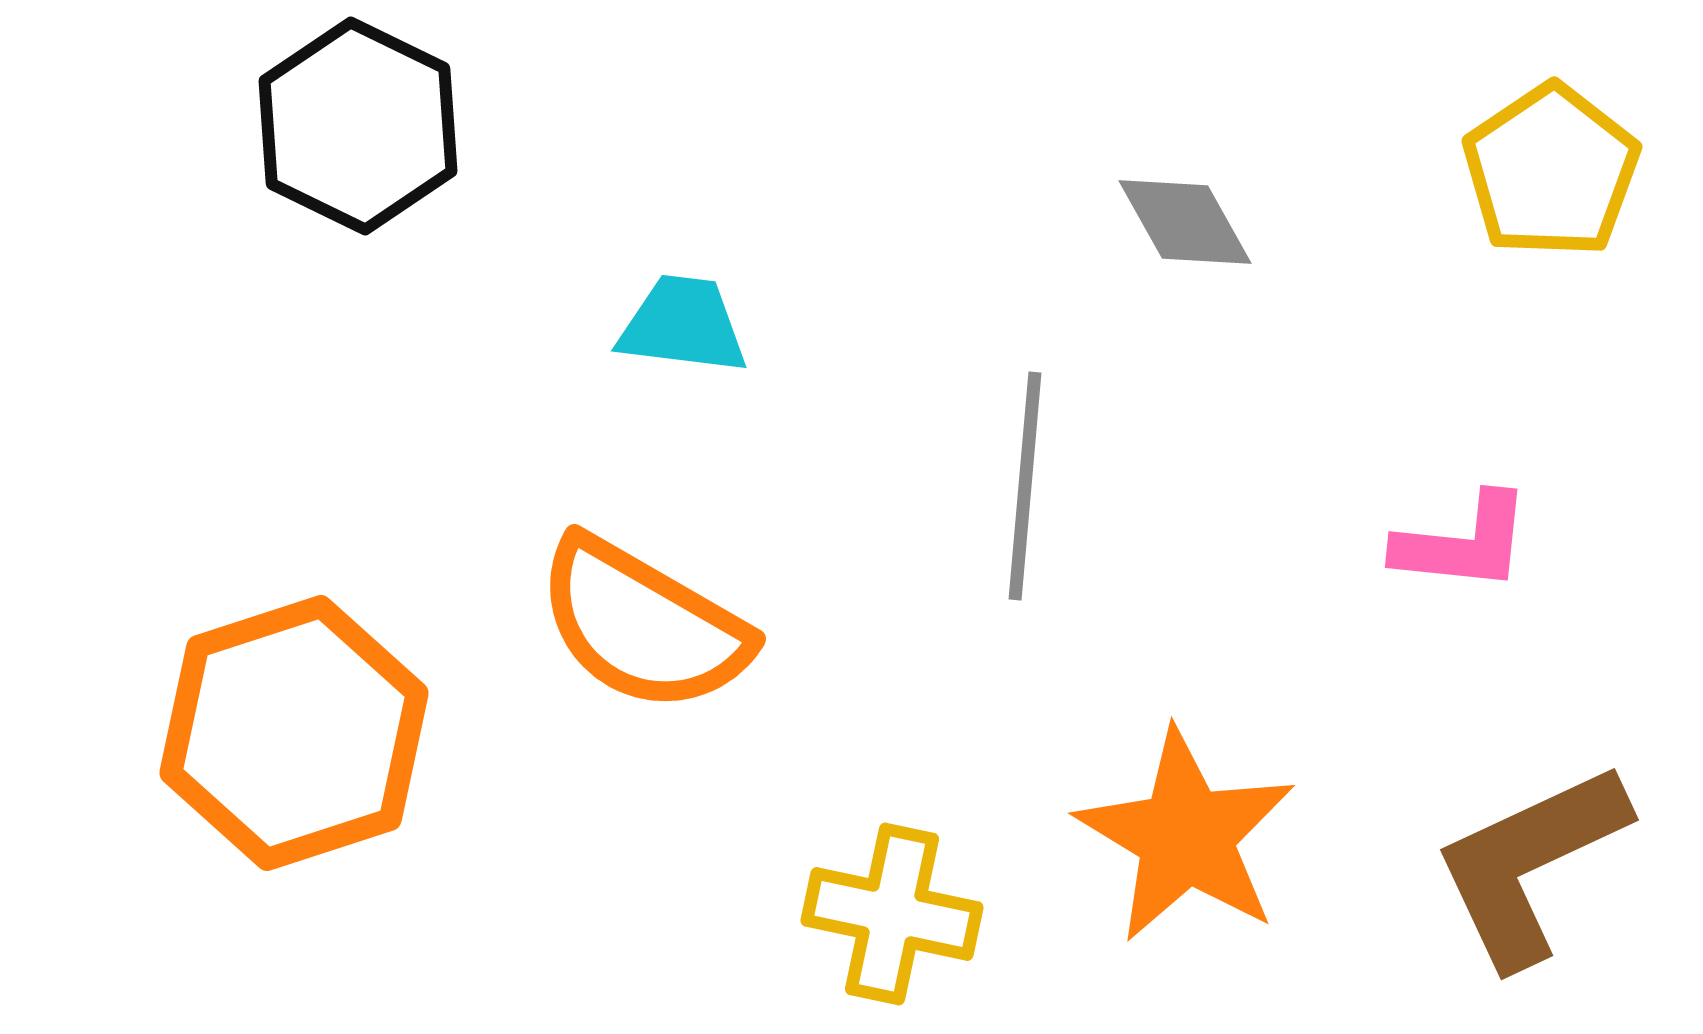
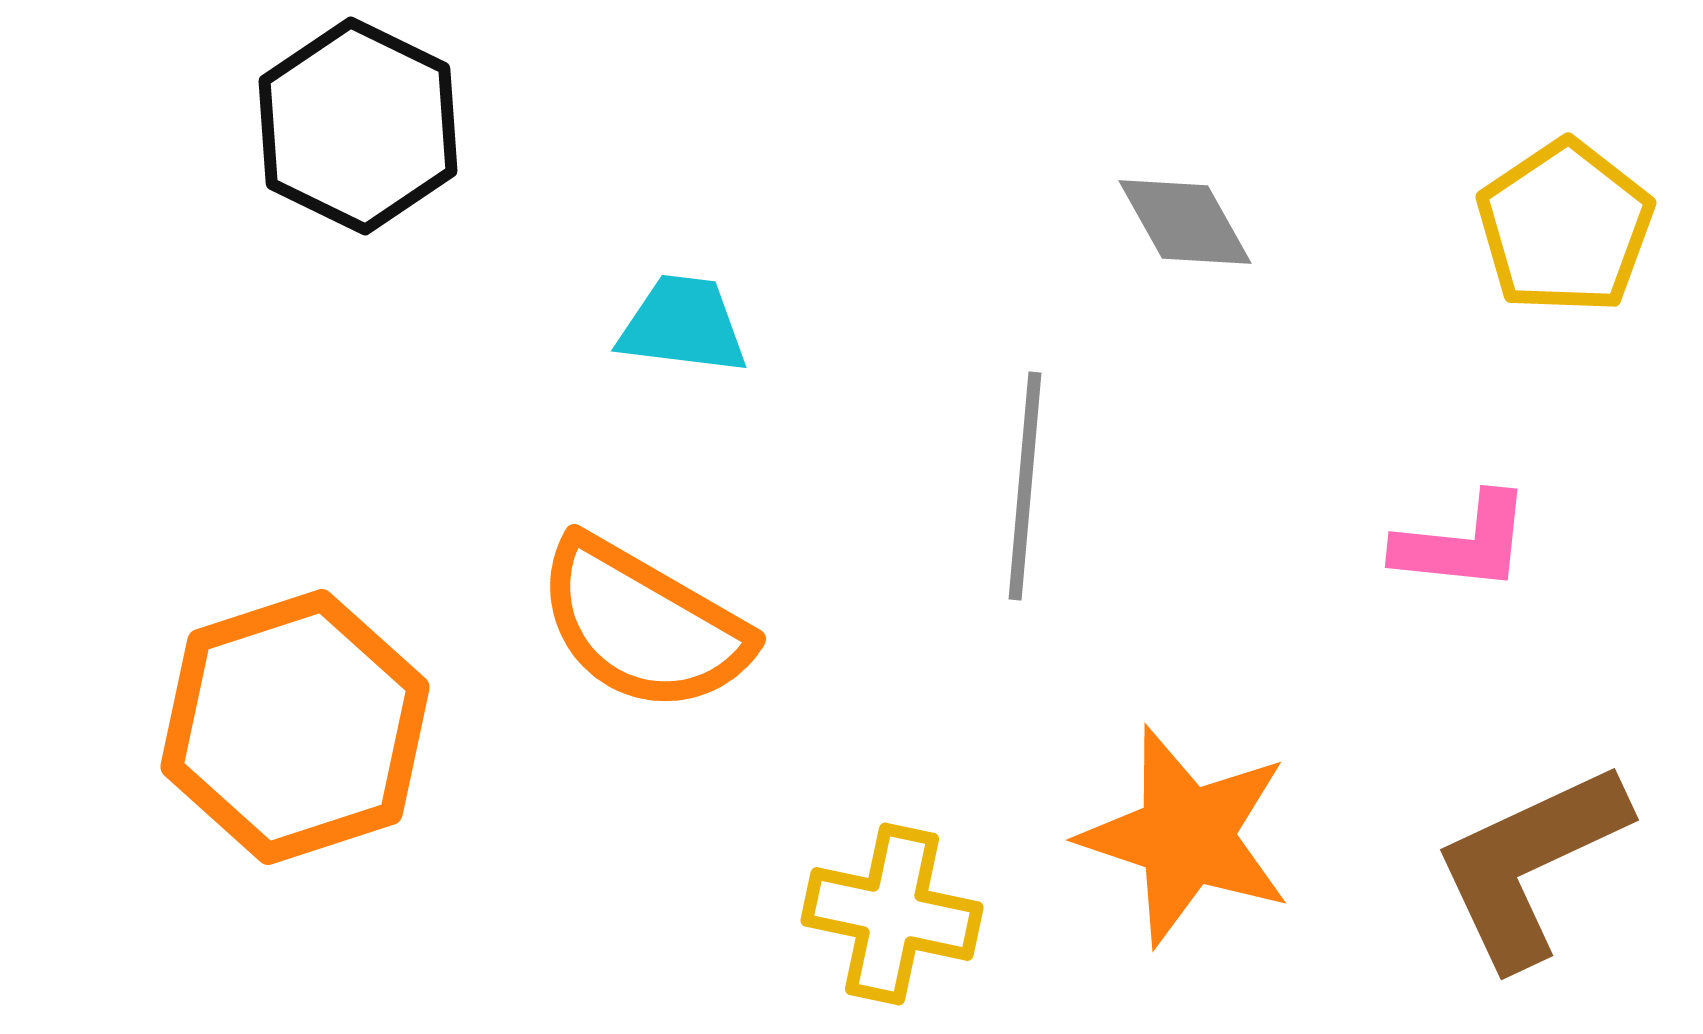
yellow pentagon: moved 14 px right, 56 px down
orange hexagon: moved 1 px right, 6 px up
orange star: rotated 13 degrees counterclockwise
